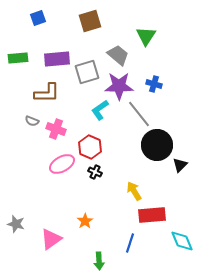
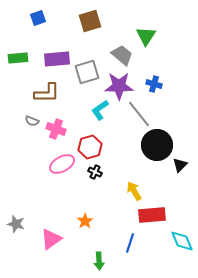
gray trapezoid: moved 4 px right
red hexagon: rotated 20 degrees clockwise
